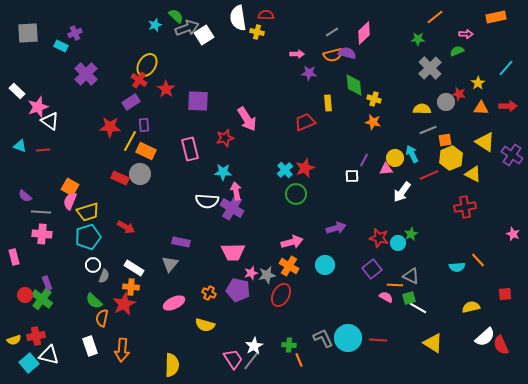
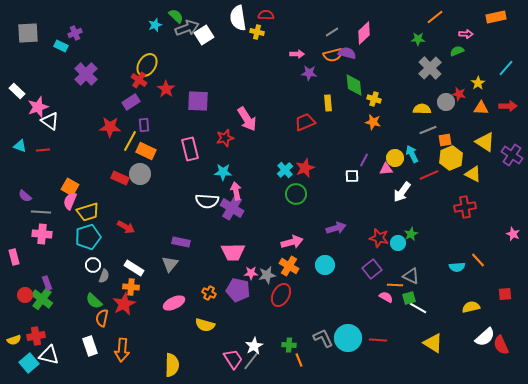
pink star at (251, 273): rotated 16 degrees clockwise
